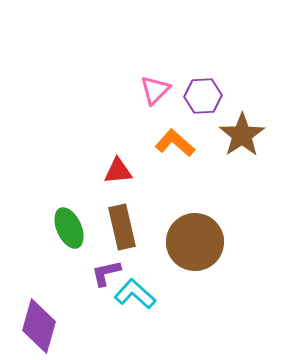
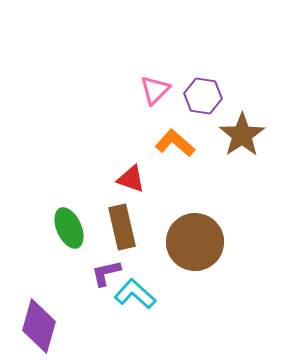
purple hexagon: rotated 12 degrees clockwise
red triangle: moved 13 px right, 8 px down; rotated 24 degrees clockwise
